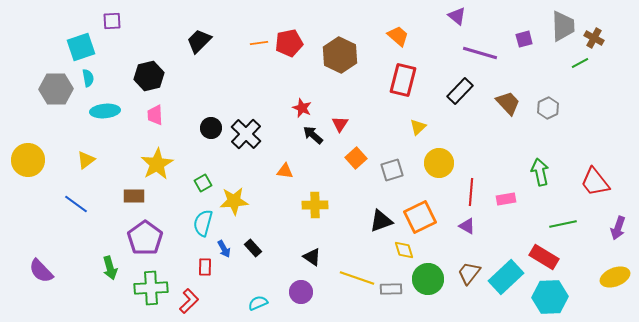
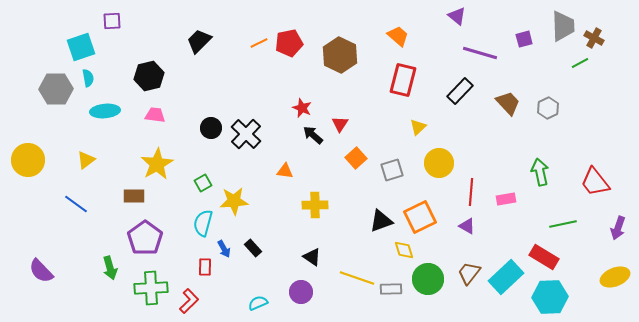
orange line at (259, 43): rotated 18 degrees counterclockwise
pink trapezoid at (155, 115): rotated 100 degrees clockwise
